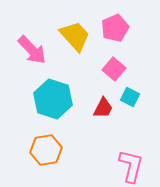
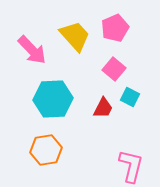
cyan hexagon: rotated 21 degrees counterclockwise
